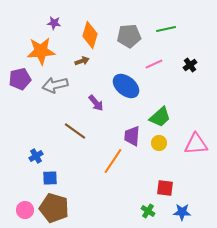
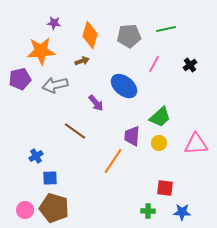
pink line: rotated 36 degrees counterclockwise
blue ellipse: moved 2 px left
green cross: rotated 32 degrees counterclockwise
